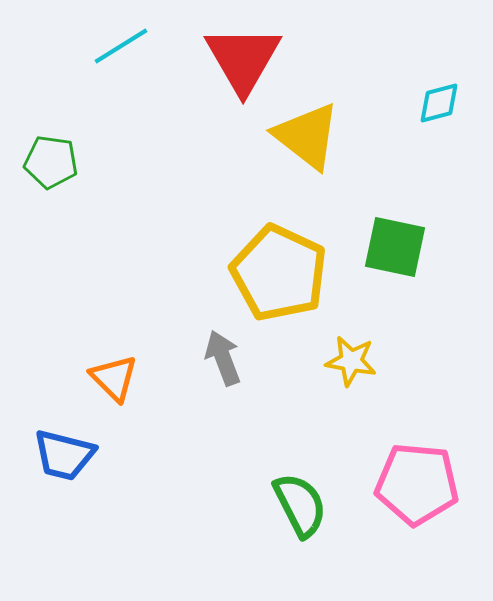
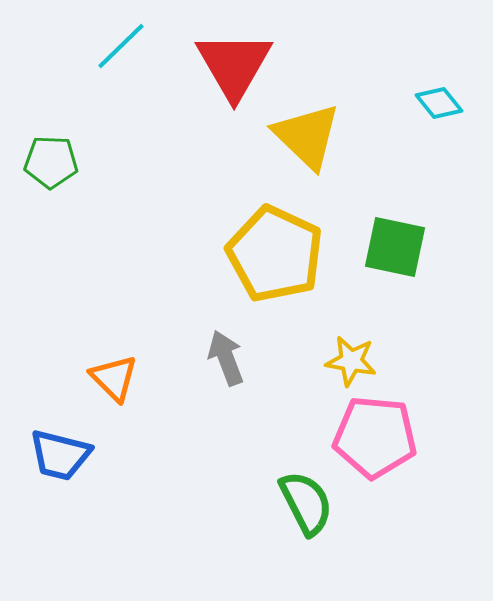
cyan line: rotated 12 degrees counterclockwise
red triangle: moved 9 px left, 6 px down
cyan diamond: rotated 66 degrees clockwise
yellow triangle: rotated 6 degrees clockwise
green pentagon: rotated 6 degrees counterclockwise
yellow pentagon: moved 4 px left, 19 px up
gray arrow: moved 3 px right
blue trapezoid: moved 4 px left
pink pentagon: moved 42 px left, 47 px up
green semicircle: moved 6 px right, 2 px up
